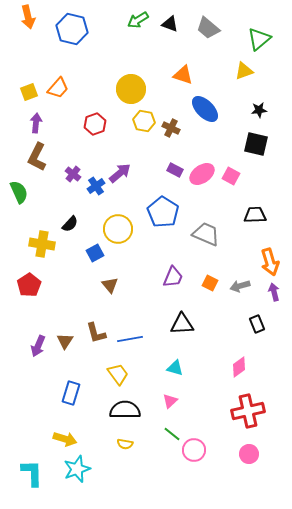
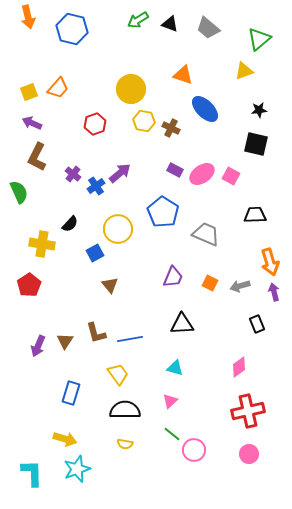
purple arrow at (36, 123): moved 4 px left; rotated 72 degrees counterclockwise
